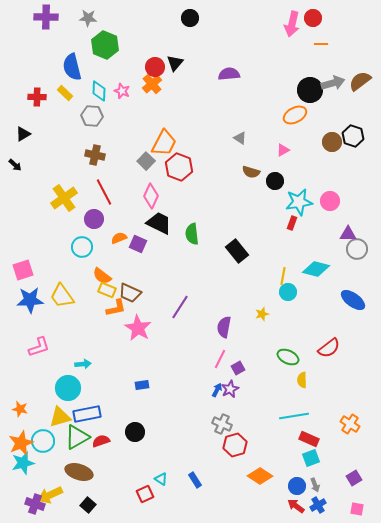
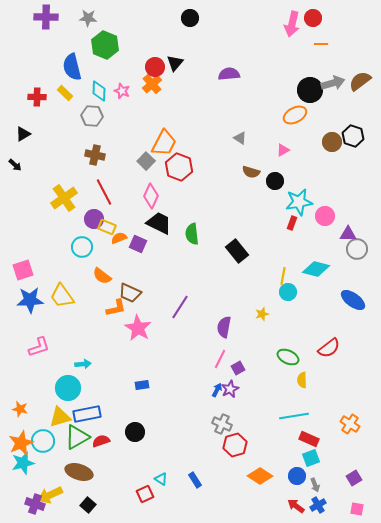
pink circle at (330, 201): moved 5 px left, 15 px down
yellow rectangle at (107, 290): moved 63 px up
blue circle at (297, 486): moved 10 px up
